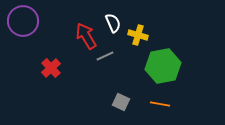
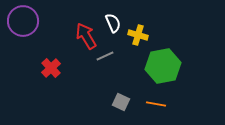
orange line: moved 4 px left
